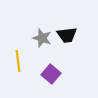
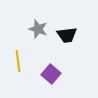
gray star: moved 4 px left, 9 px up
